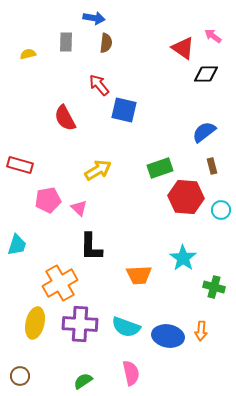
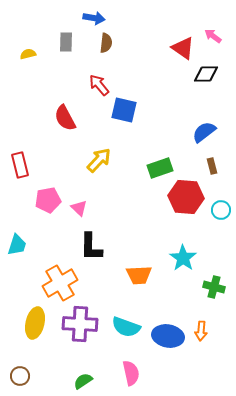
red rectangle: rotated 60 degrees clockwise
yellow arrow: moved 1 px right, 10 px up; rotated 16 degrees counterclockwise
